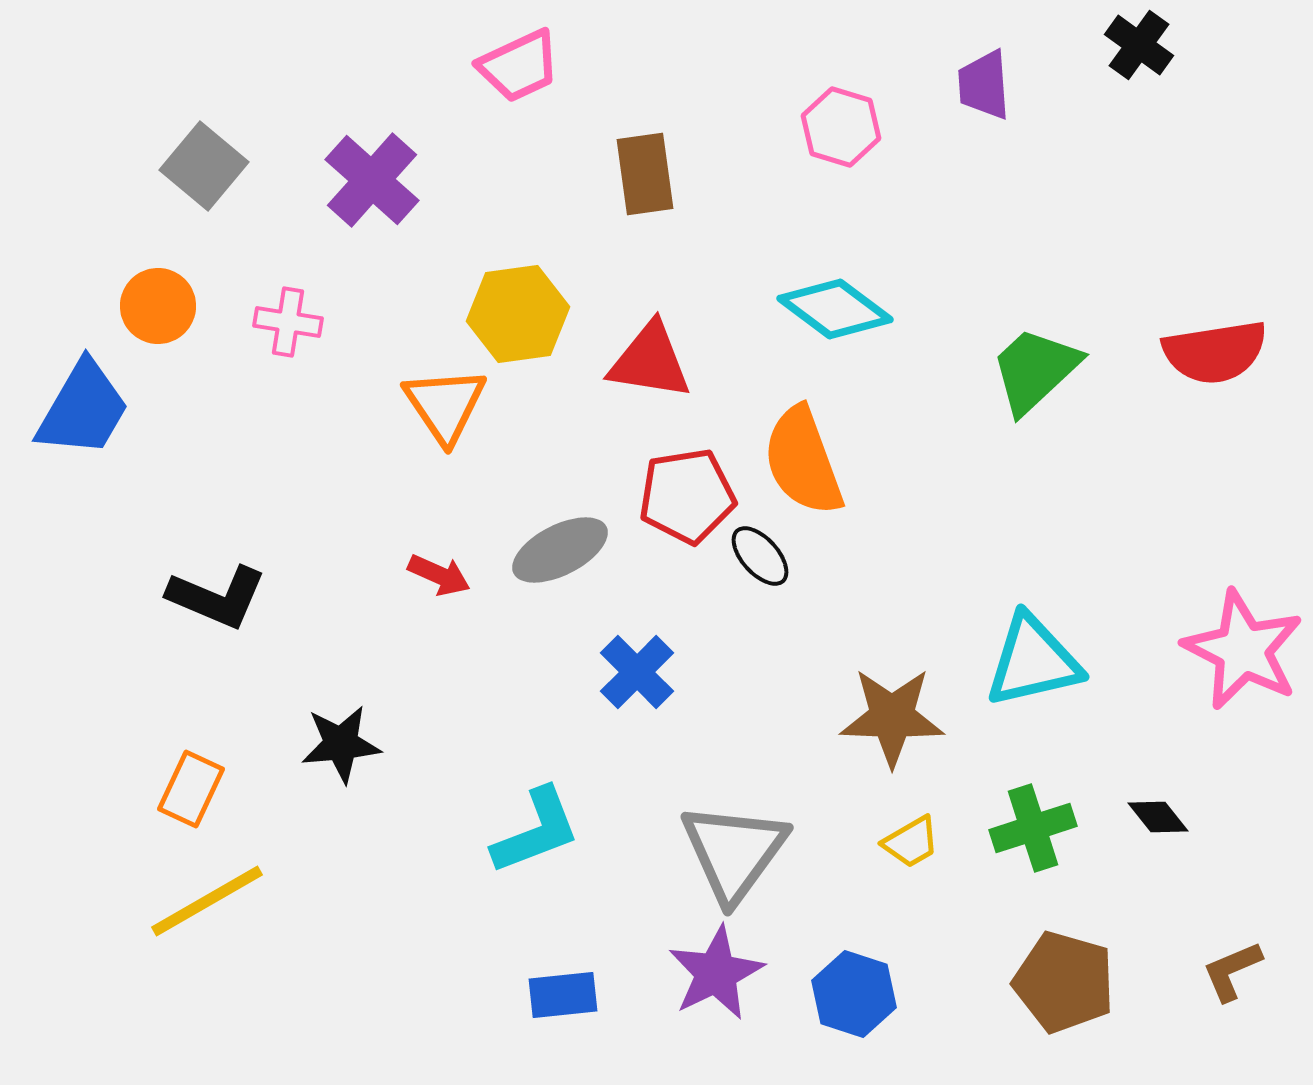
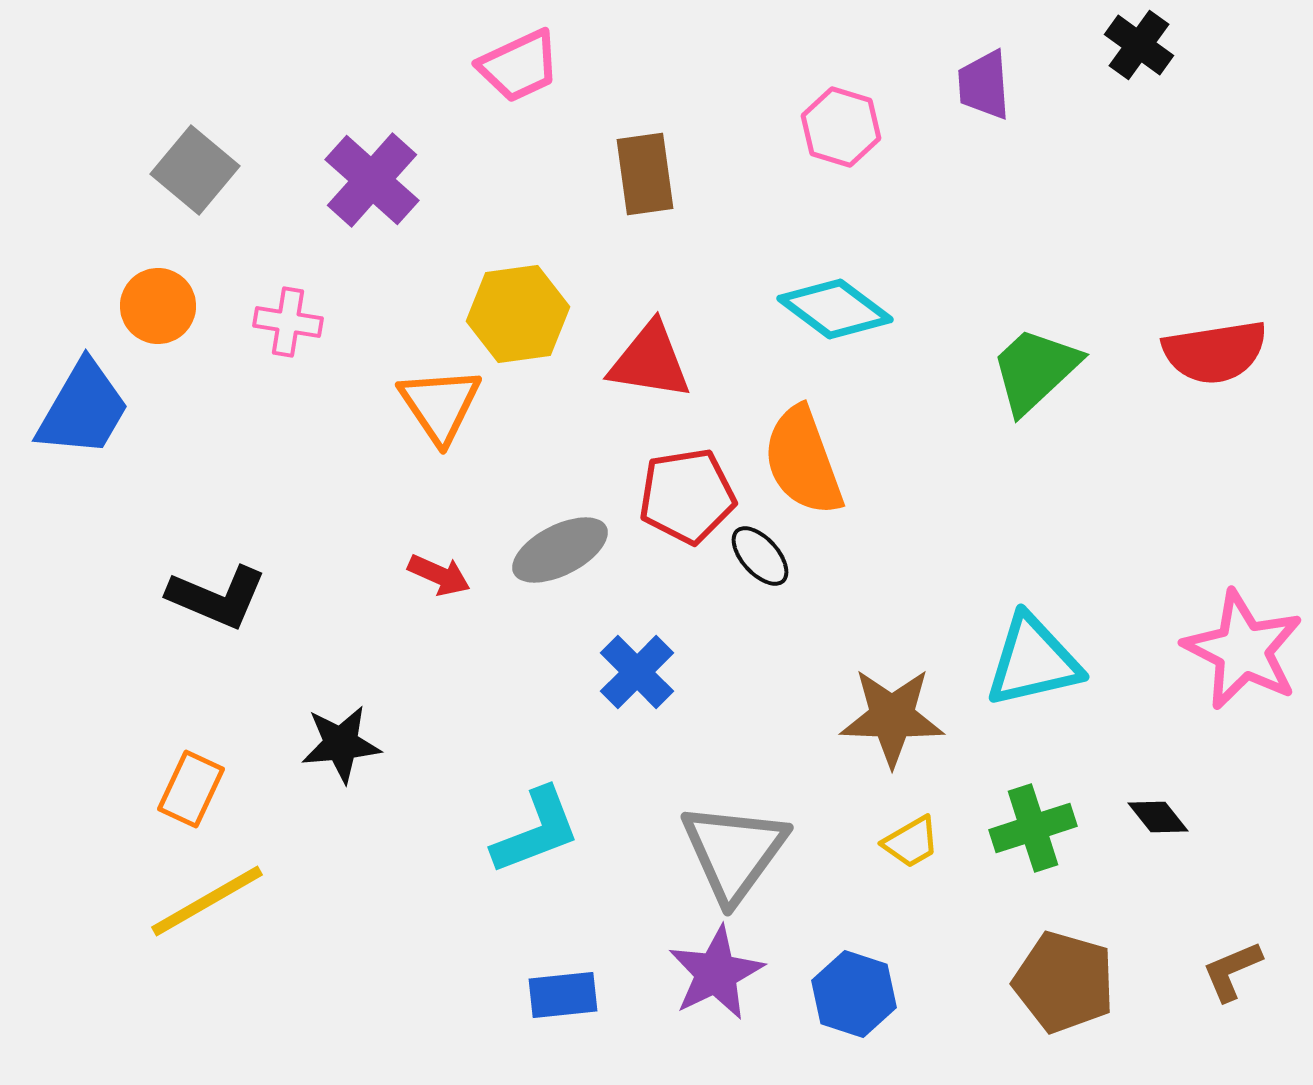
gray square: moved 9 px left, 4 px down
orange triangle: moved 5 px left
